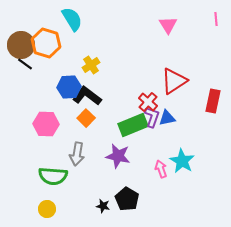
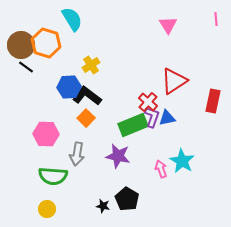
black line: moved 1 px right, 3 px down
pink hexagon: moved 10 px down
